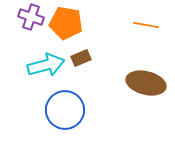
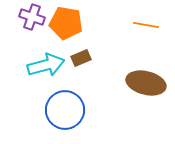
purple cross: moved 1 px right
